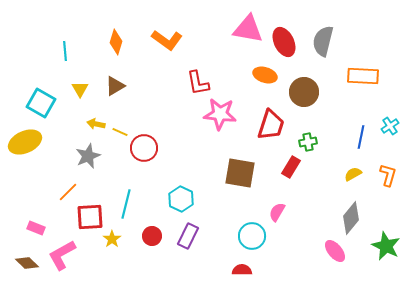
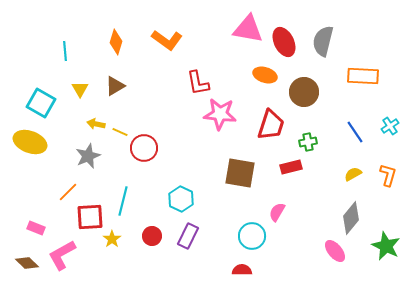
blue line at (361, 137): moved 6 px left, 5 px up; rotated 45 degrees counterclockwise
yellow ellipse at (25, 142): moved 5 px right; rotated 44 degrees clockwise
red rectangle at (291, 167): rotated 45 degrees clockwise
cyan line at (126, 204): moved 3 px left, 3 px up
